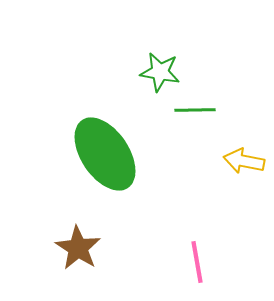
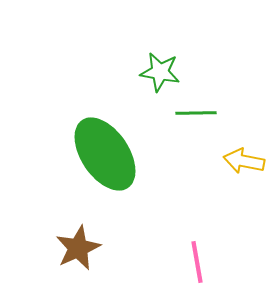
green line: moved 1 px right, 3 px down
brown star: rotated 15 degrees clockwise
